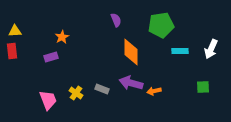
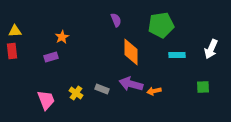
cyan rectangle: moved 3 px left, 4 px down
purple arrow: moved 1 px down
pink trapezoid: moved 2 px left
